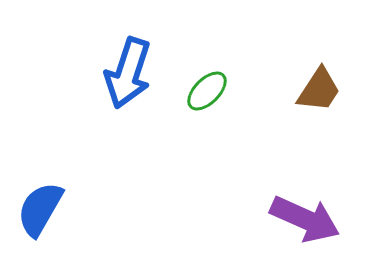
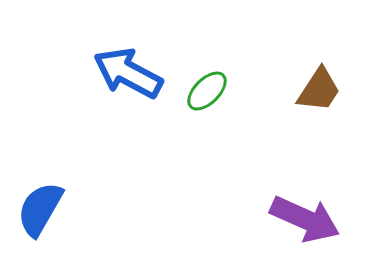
blue arrow: rotated 100 degrees clockwise
